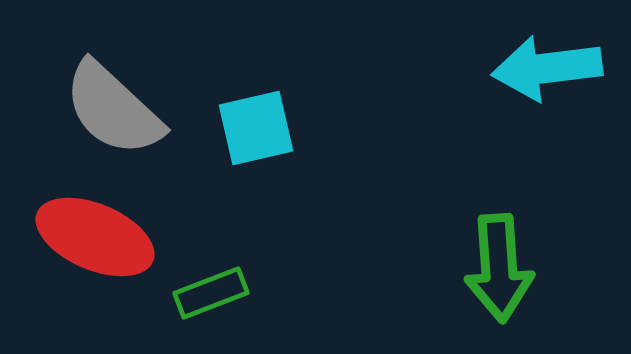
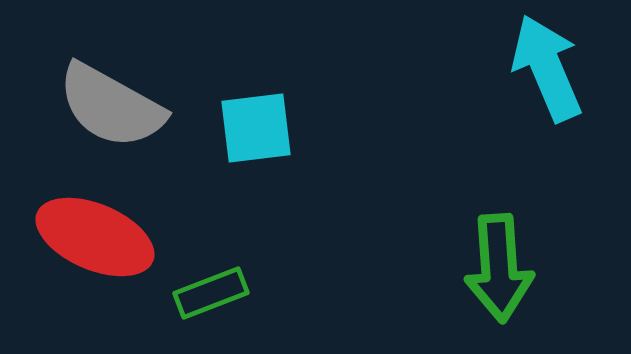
cyan arrow: rotated 74 degrees clockwise
gray semicircle: moved 2 px left, 3 px up; rotated 14 degrees counterclockwise
cyan square: rotated 6 degrees clockwise
